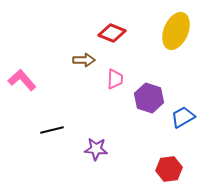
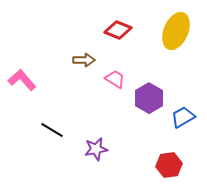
red diamond: moved 6 px right, 3 px up
pink trapezoid: rotated 60 degrees counterclockwise
purple hexagon: rotated 12 degrees clockwise
black line: rotated 45 degrees clockwise
purple star: rotated 15 degrees counterclockwise
red hexagon: moved 4 px up
